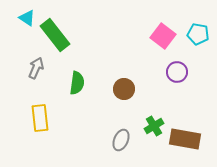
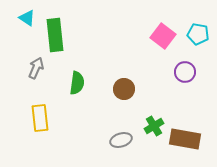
green rectangle: rotated 32 degrees clockwise
purple circle: moved 8 px right
gray ellipse: rotated 50 degrees clockwise
